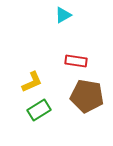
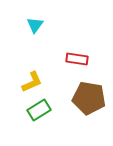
cyan triangle: moved 28 px left, 10 px down; rotated 24 degrees counterclockwise
red rectangle: moved 1 px right, 2 px up
brown pentagon: moved 2 px right, 2 px down
